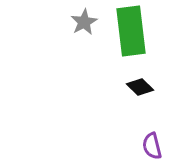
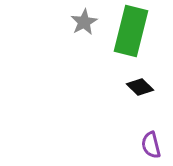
green rectangle: rotated 21 degrees clockwise
purple semicircle: moved 1 px left, 1 px up
